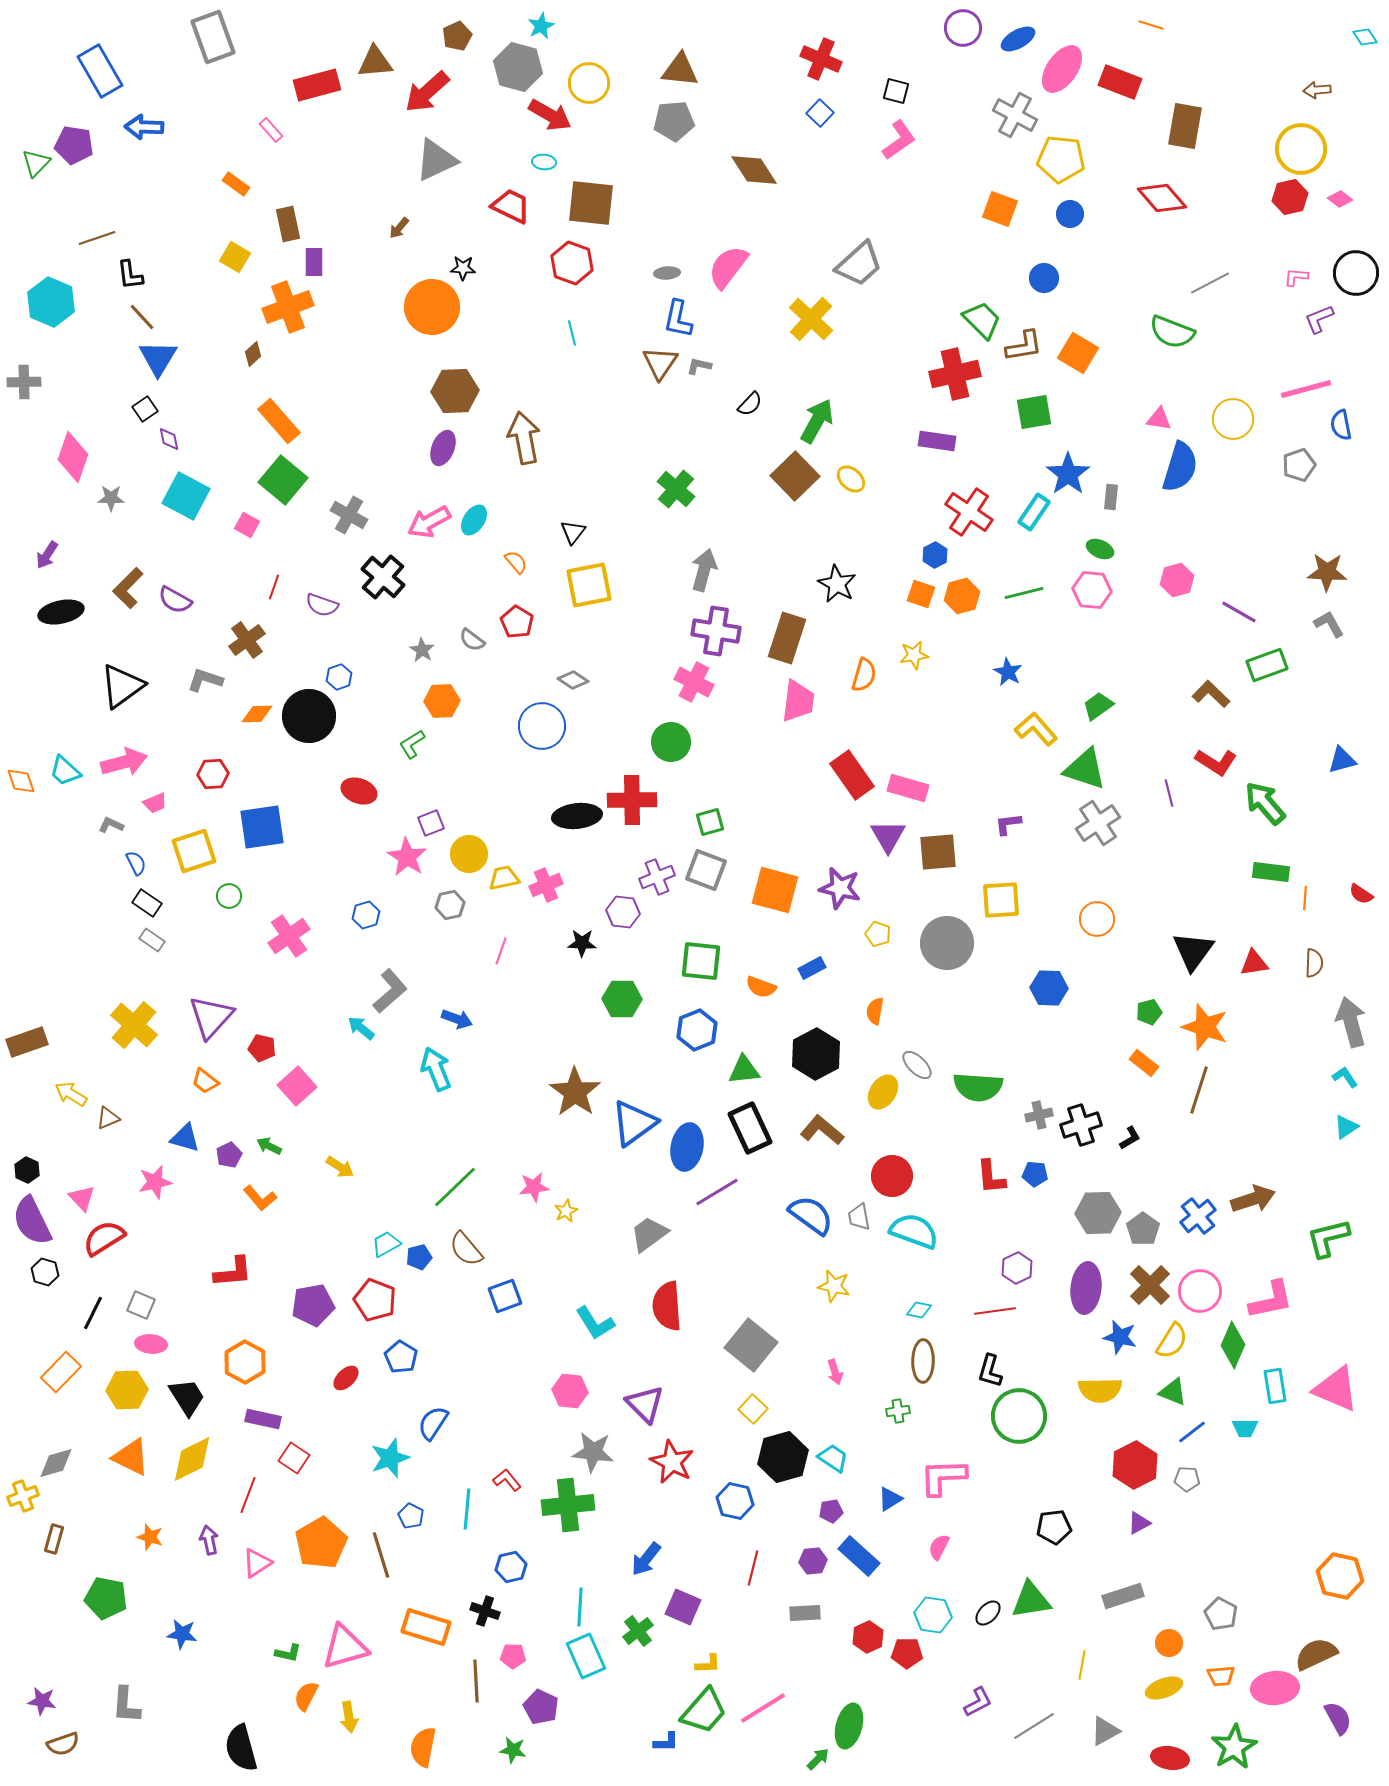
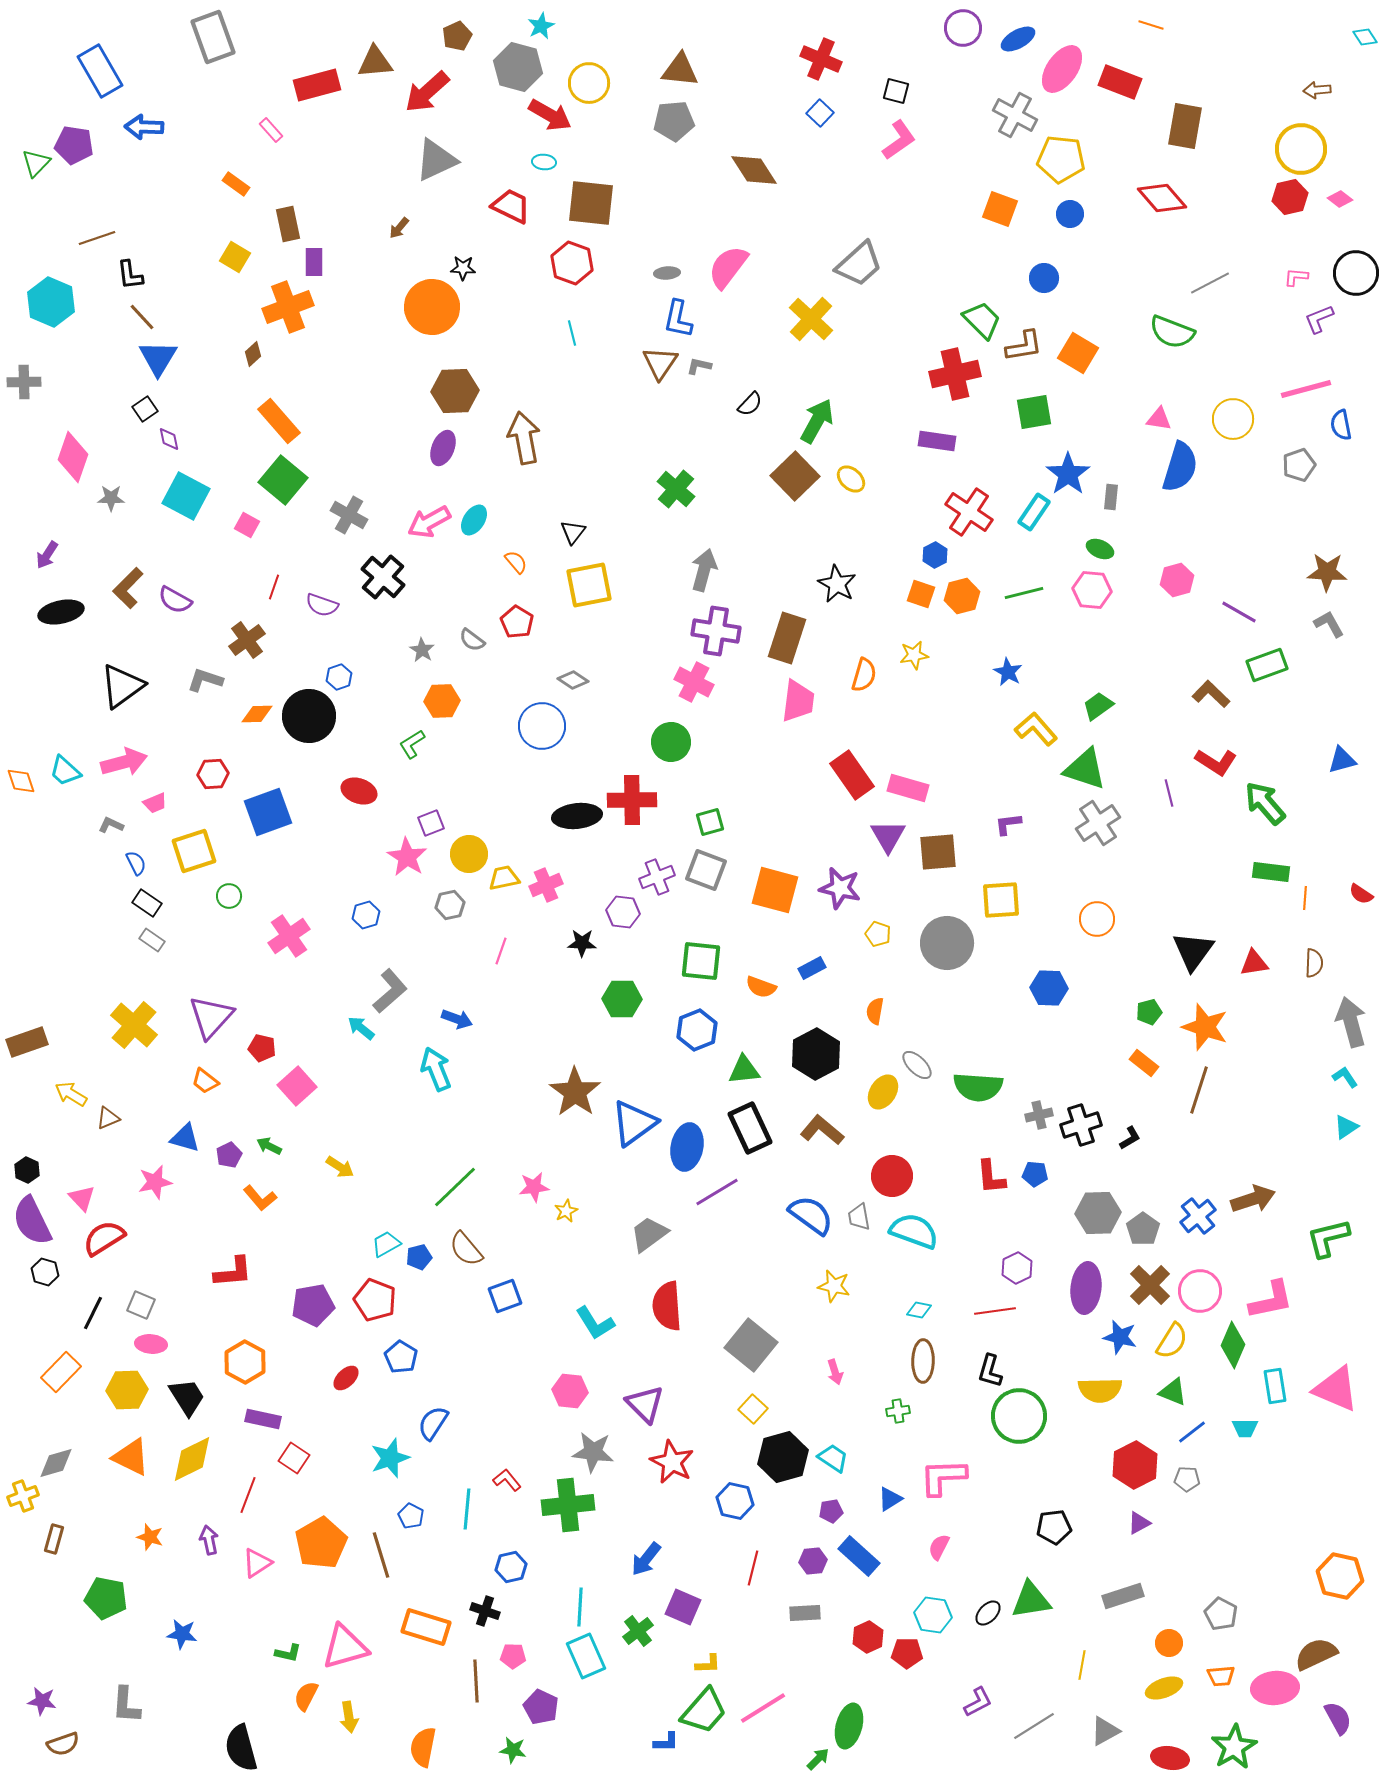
blue square at (262, 827): moved 6 px right, 15 px up; rotated 12 degrees counterclockwise
